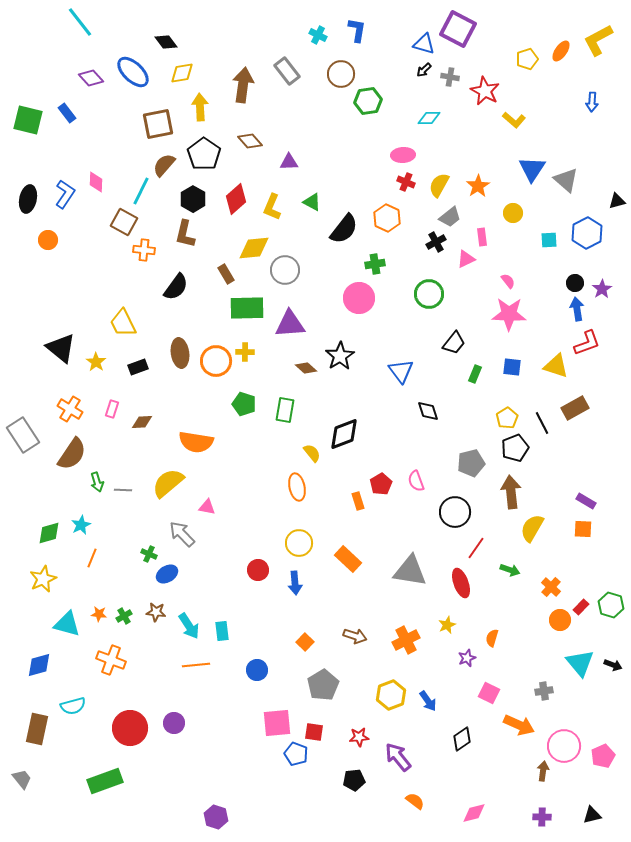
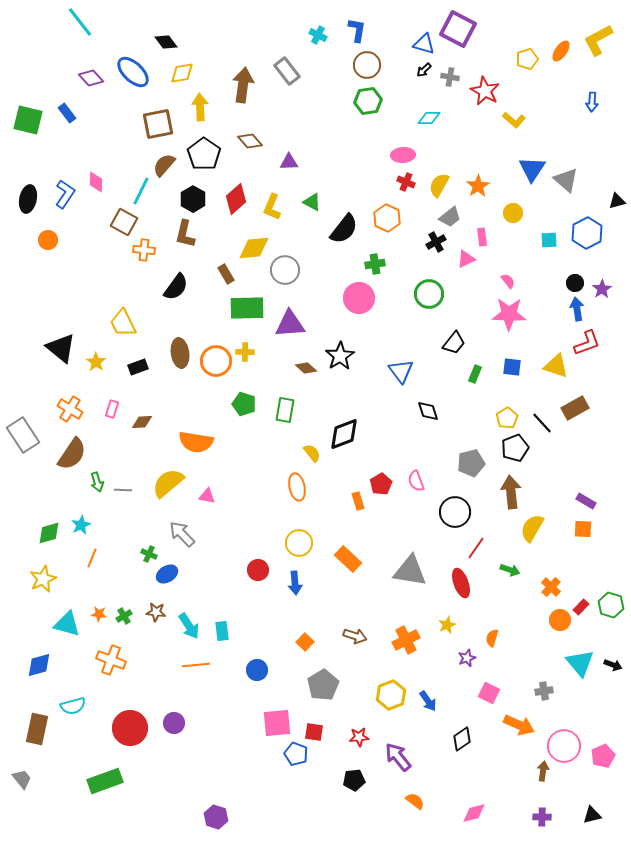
brown circle at (341, 74): moved 26 px right, 9 px up
black line at (542, 423): rotated 15 degrees counterclockwise
pink triangle at (207, 507): moved 11 px up
